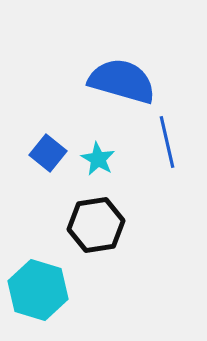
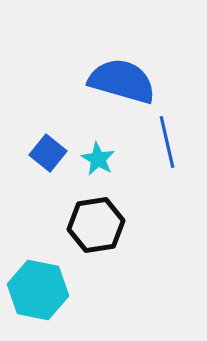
cyan hexagon: rotated 6 degrees counterclockwise
